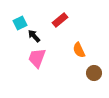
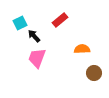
orange semicircle: moved 3 px right, 1 px up; rotated 112 degrees clockwise
